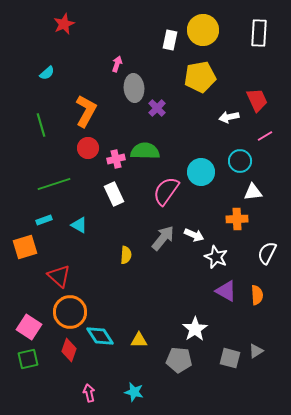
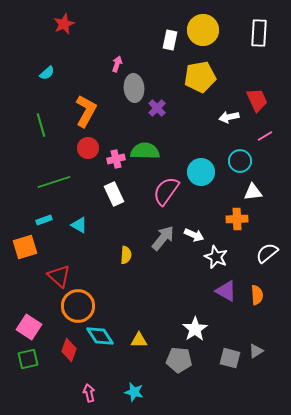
green line at (54, 184): moved 2 px up
white semicircle at (267, 253): rotated 25 degrees clockwise
orange circle at (70, 312): moved 8 px right, 6 px up
